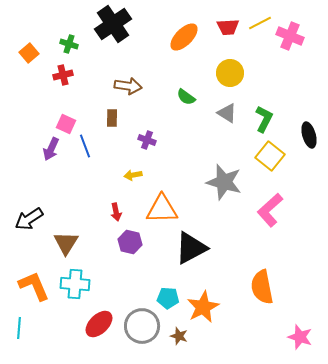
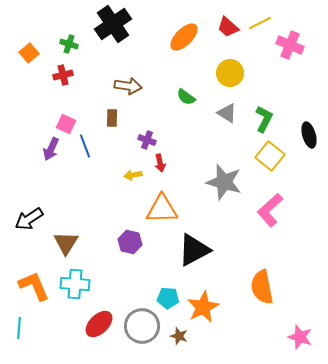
red trapezoid: rotated 45 degrees clockwise
pink cross: moved 9 px down
red arrow: moved 44 px right, 49 px up
black triangle: moved 3 px right, 2 px down
